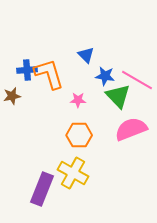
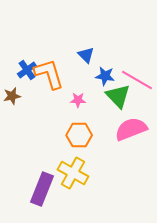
blue cross: rotated 30 degrees counterclockwise
